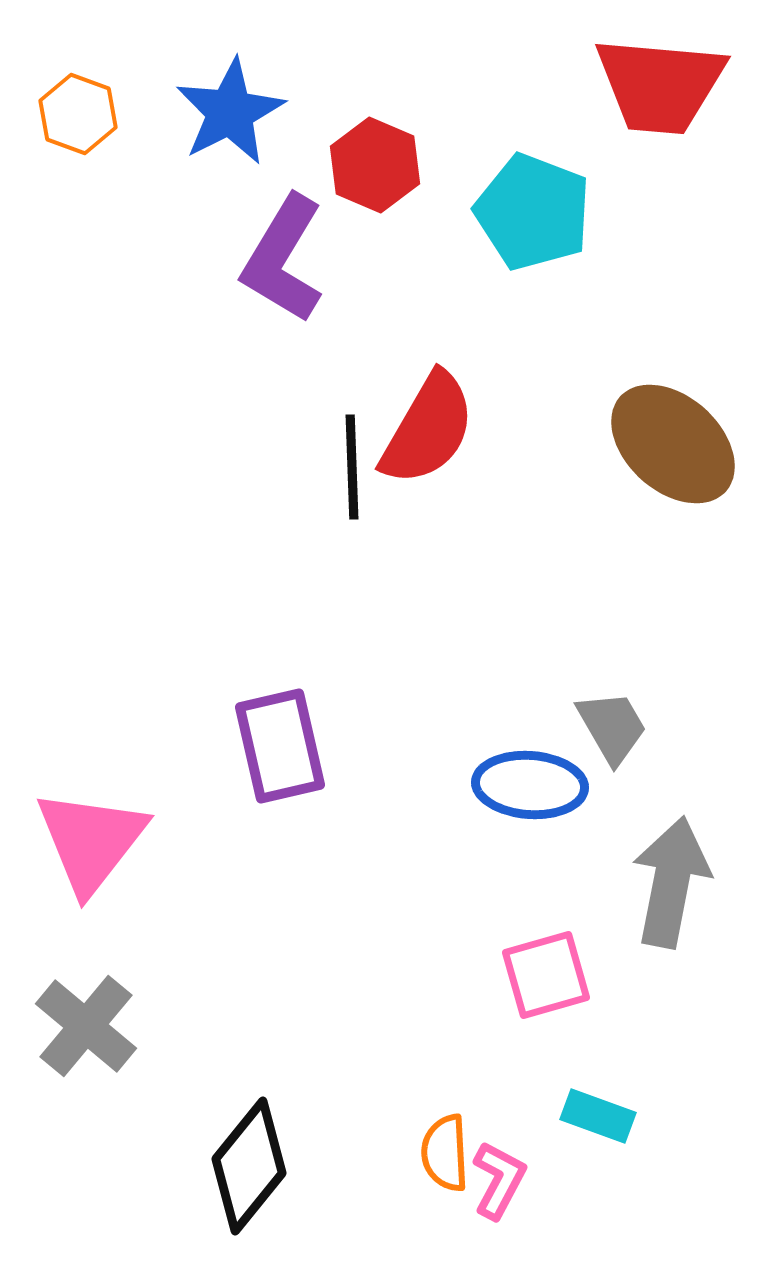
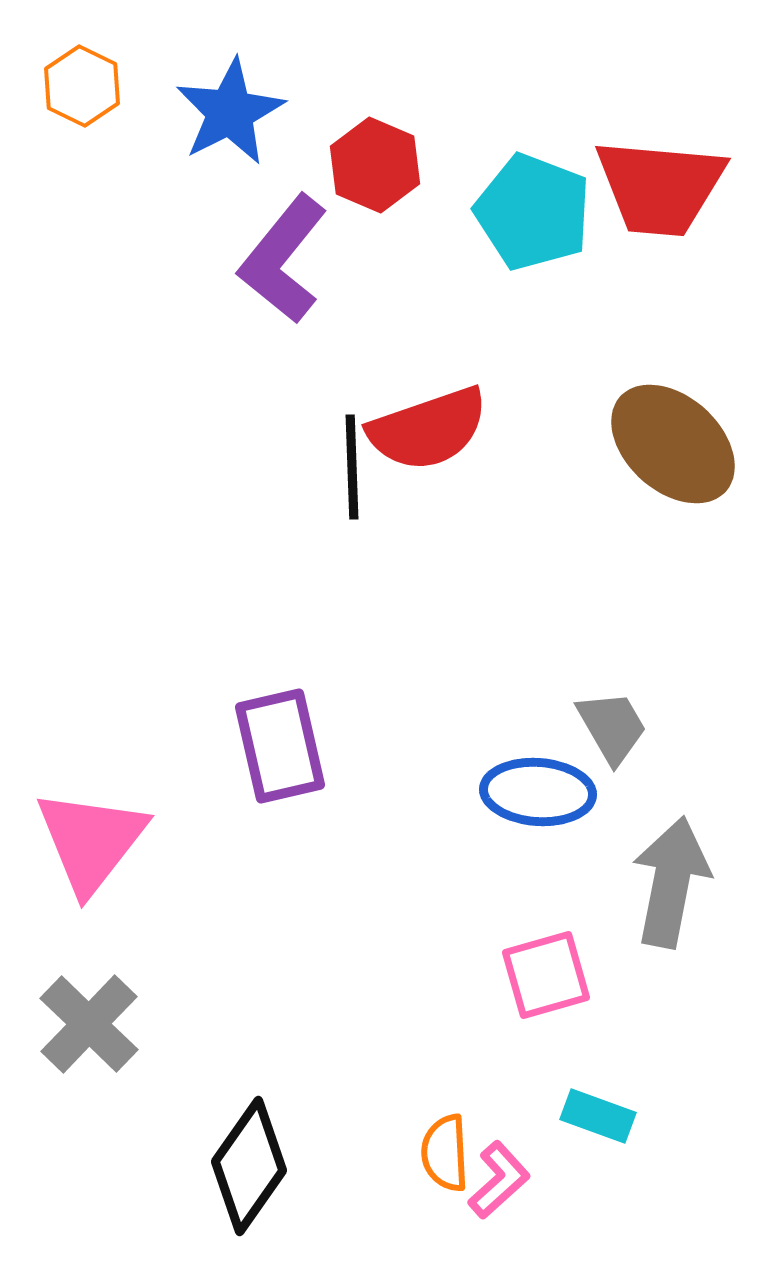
red trapezoid: moved 102 px down
orange hexagon: moved 4 px right, 28 px up; rotated 6 degrees clockwise
purple L-shape: rotated 8 degrees clockwise
red semicircle: rotated 41 degrees clockwise
blue ellipse: moved 8 px right, 7 px down
gray cross: moved 3 px right, 2 px up; rotated 4 degrees clockwise
black diamond: rotated 4 degrees counterclockwise
pink L-shape: rotated 20 degrees clockwise
